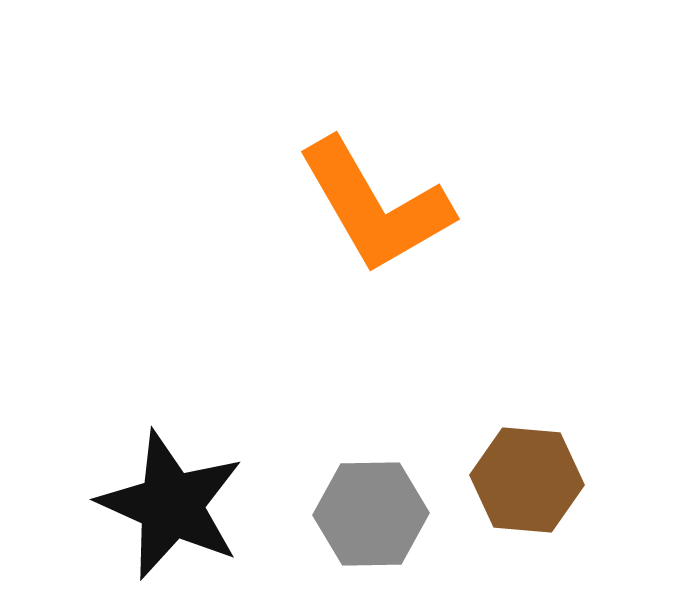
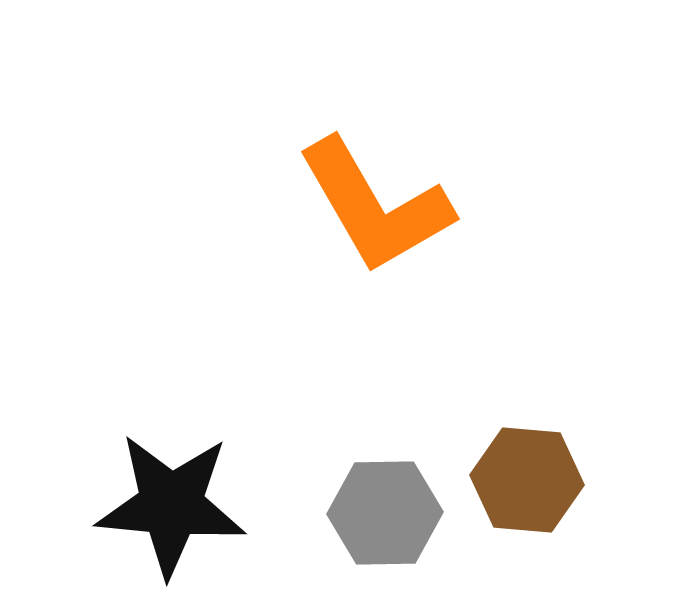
black star: rotated 19 degrees counterclockwise
gray hexagon: moved 14 px right, 1 px up
